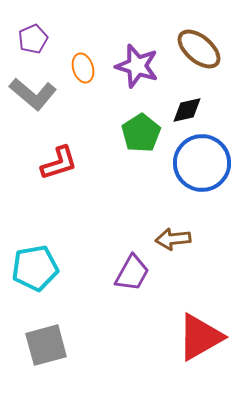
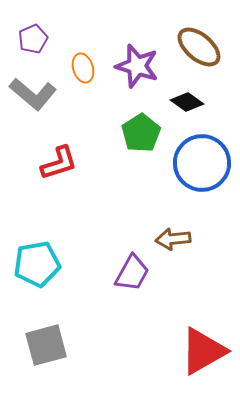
brown ellipse: moved 2 px up
black diamond: moved 8 px up; rotated 48 degrees clockwise
cyan pentagon: moved 2 px right, 4 px up
red triangle: moved 3 px right, 14 px down
